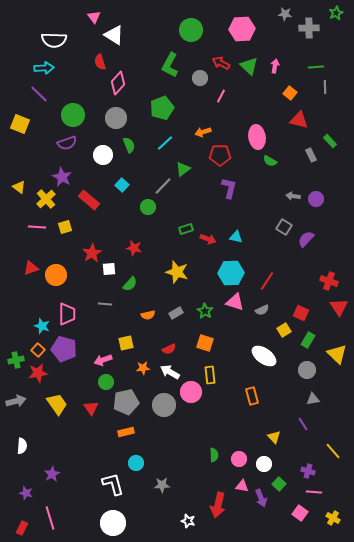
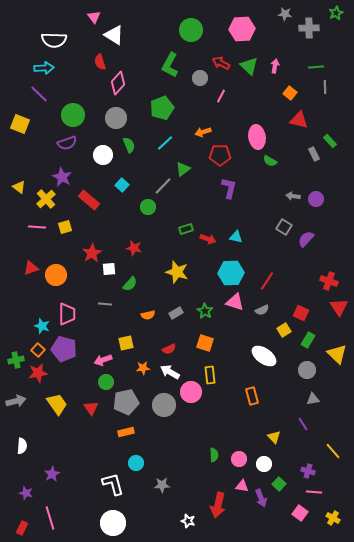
gray rectangle at (311, 155): moved 3 px right, 1 px up
